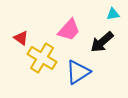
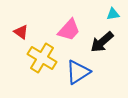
red triangle: moved 6 px up
